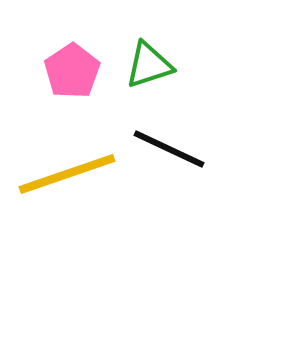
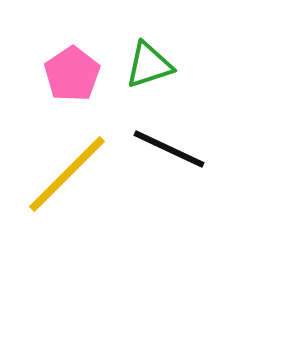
pink pentagon: moved 3 px down
yellow line: rotated 26 degrees counterclockwise
